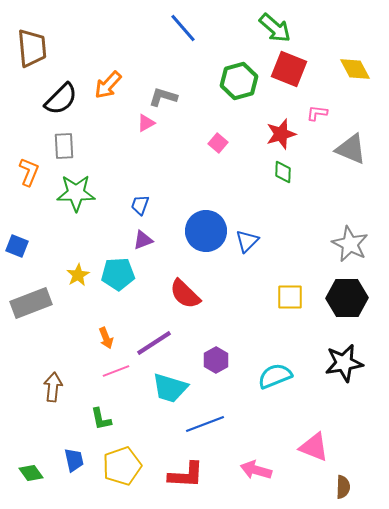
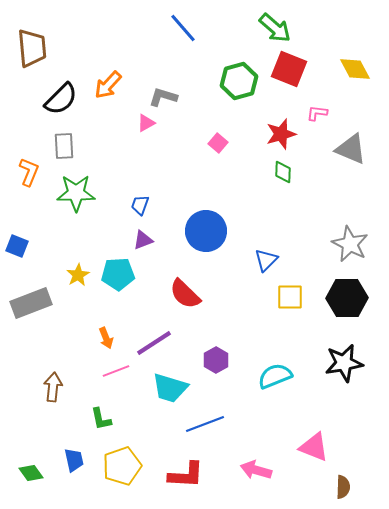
blue triangle at (247, 241): moved 19 px right, 19 px down
